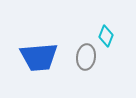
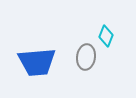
blue trapezoid: moved 2 px left, 5 px down
